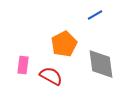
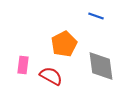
blue line: moved 1 px right, 1 px down; rotated 49 degrees clockwise
gray diamond: moved 2 px down
